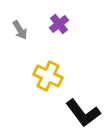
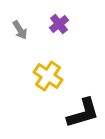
yellow cross: rotated 8 degrees clockwise
black L-shape: rotated 69 degrees counterclockwise
